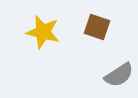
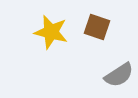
yellow star: moved 8 px right
